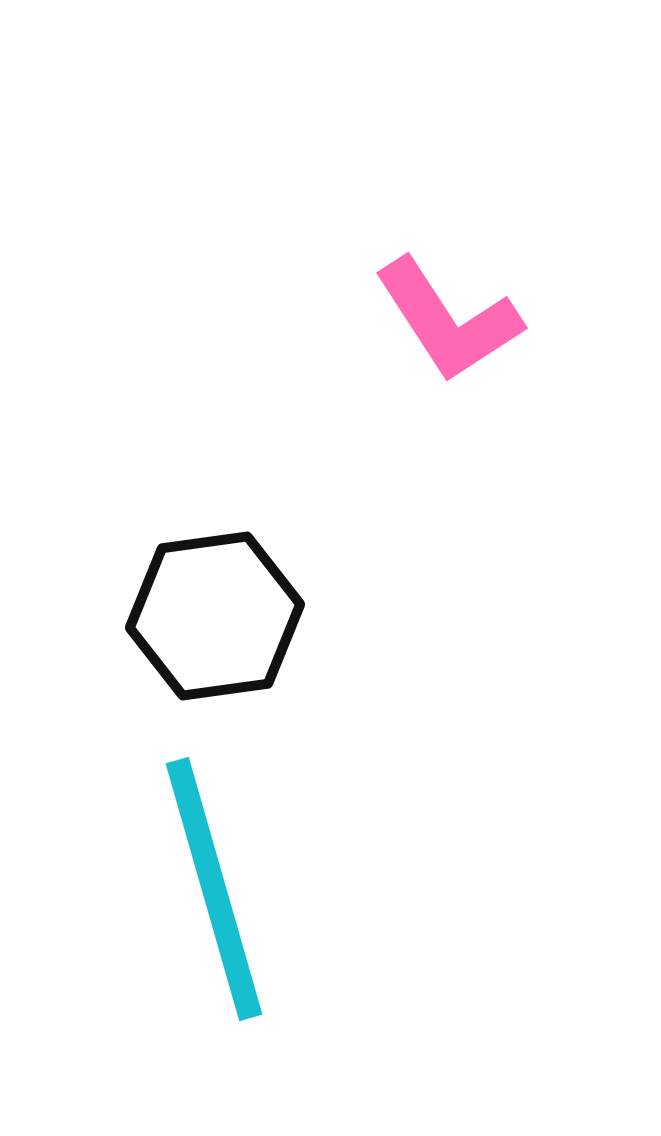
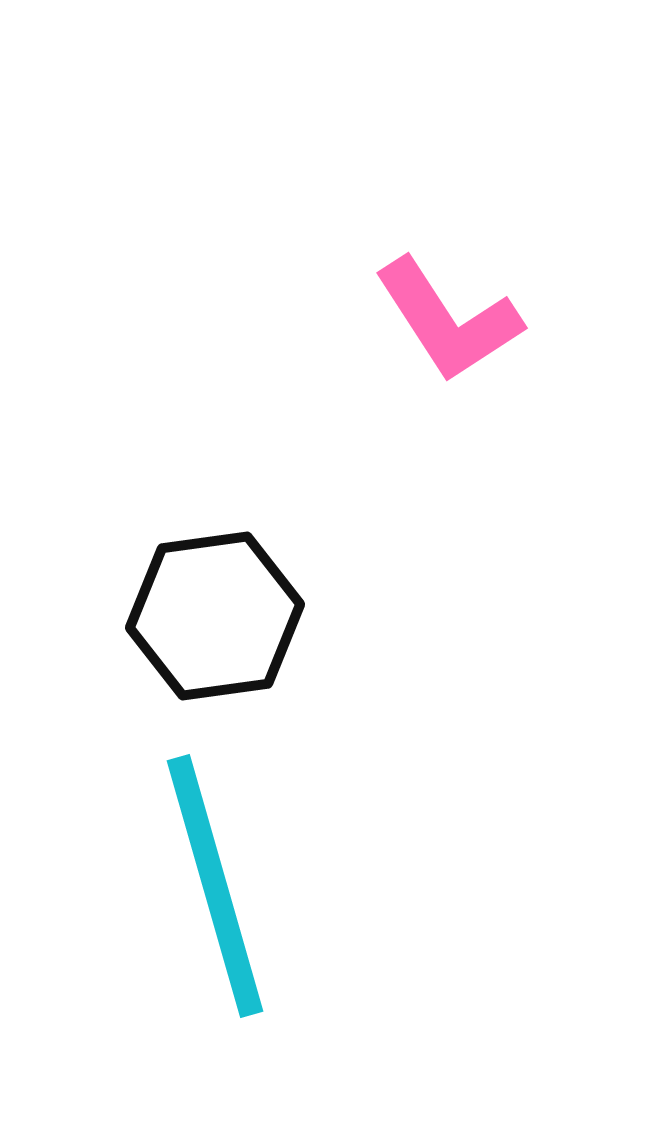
cyan line: moved 1 px right, 3 px up
